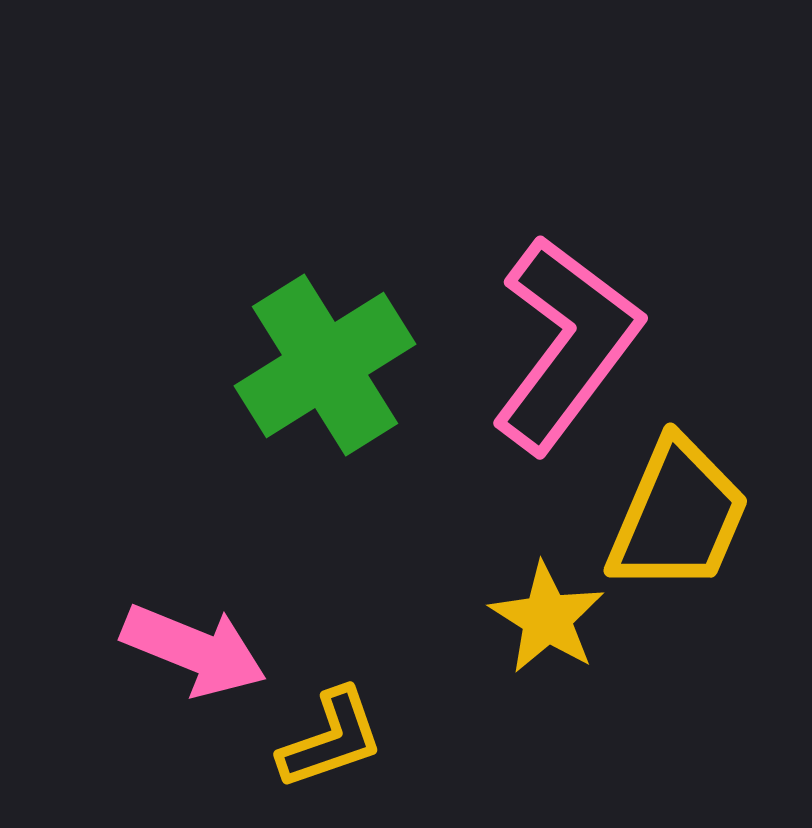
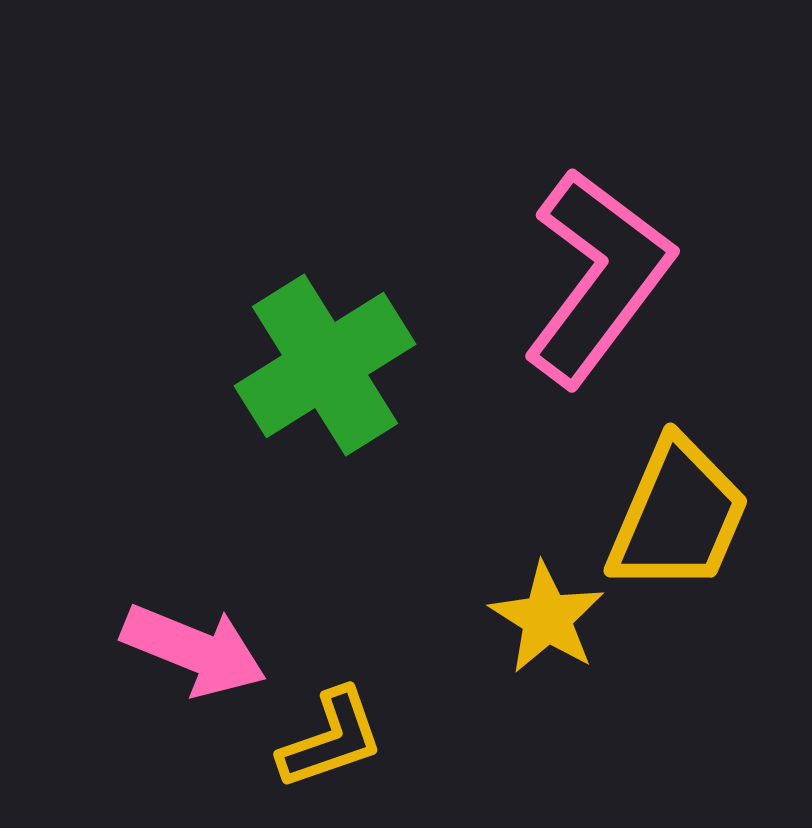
pink L-shape: moved 32 px right, 67 px up
